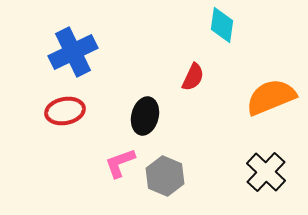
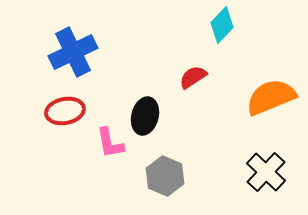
cyan diamond: rotated 36 degrees clockwise
red semicircle: rotated 148 degrees counterclockwise
pink L-shape: moved 10 px left, 20 px up; rotated 80 degrees counterclockwise
